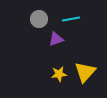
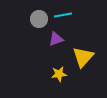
cyan line: moved 8 px left, 4 px up
yellow triangle: moved 2 px left, 15 px up
